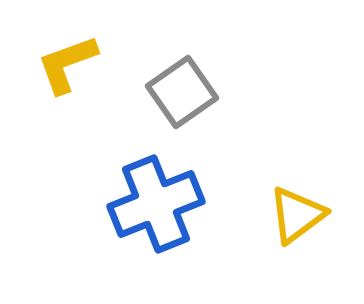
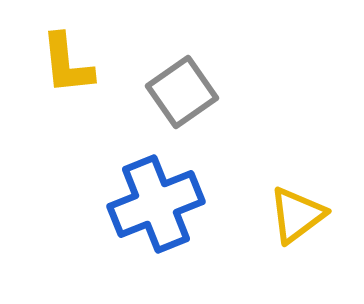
yellow L-shape: rotated 76 degrees counterclockwise
